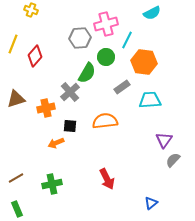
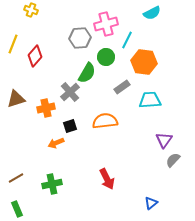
black square: rotated 24 degrees counterclockwise
